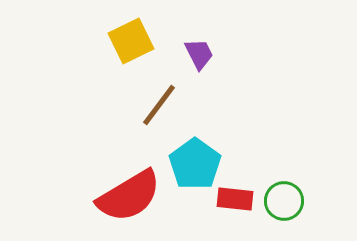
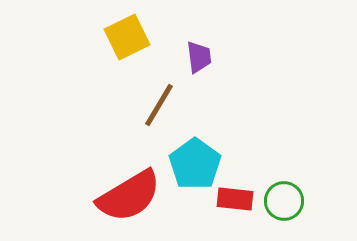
yellow square: moved 4 px left, 4 px up
purple trapezoid: moved 3 px down; rotated 20 degrees clockwise
brown line: rotated 6 degrees counterclockwise
